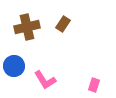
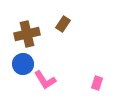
brown cross: moved 7 px down
blue circle: moved 9 px right, 2 px up
pink rectangle: moved 3 px right, 2 px up
